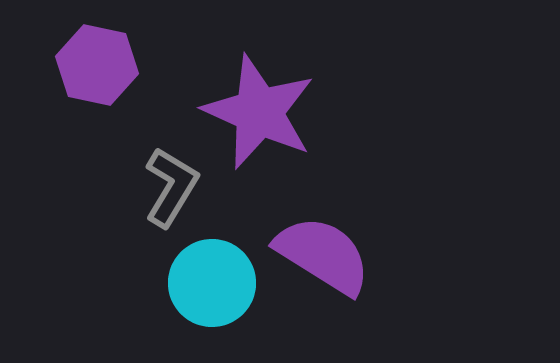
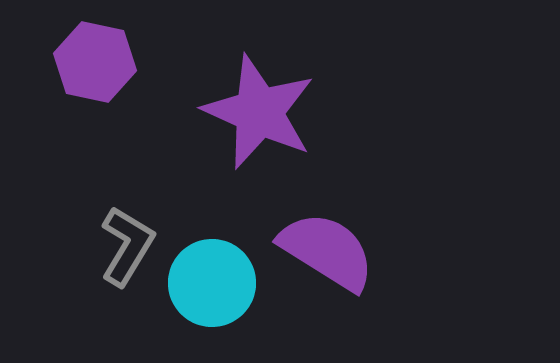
purple hexagon: moved 2 px left, 3 px up
gray L-shape: moved 44 px left, 59 px down
purple semicircle: moved 4 px right, 4 px up
